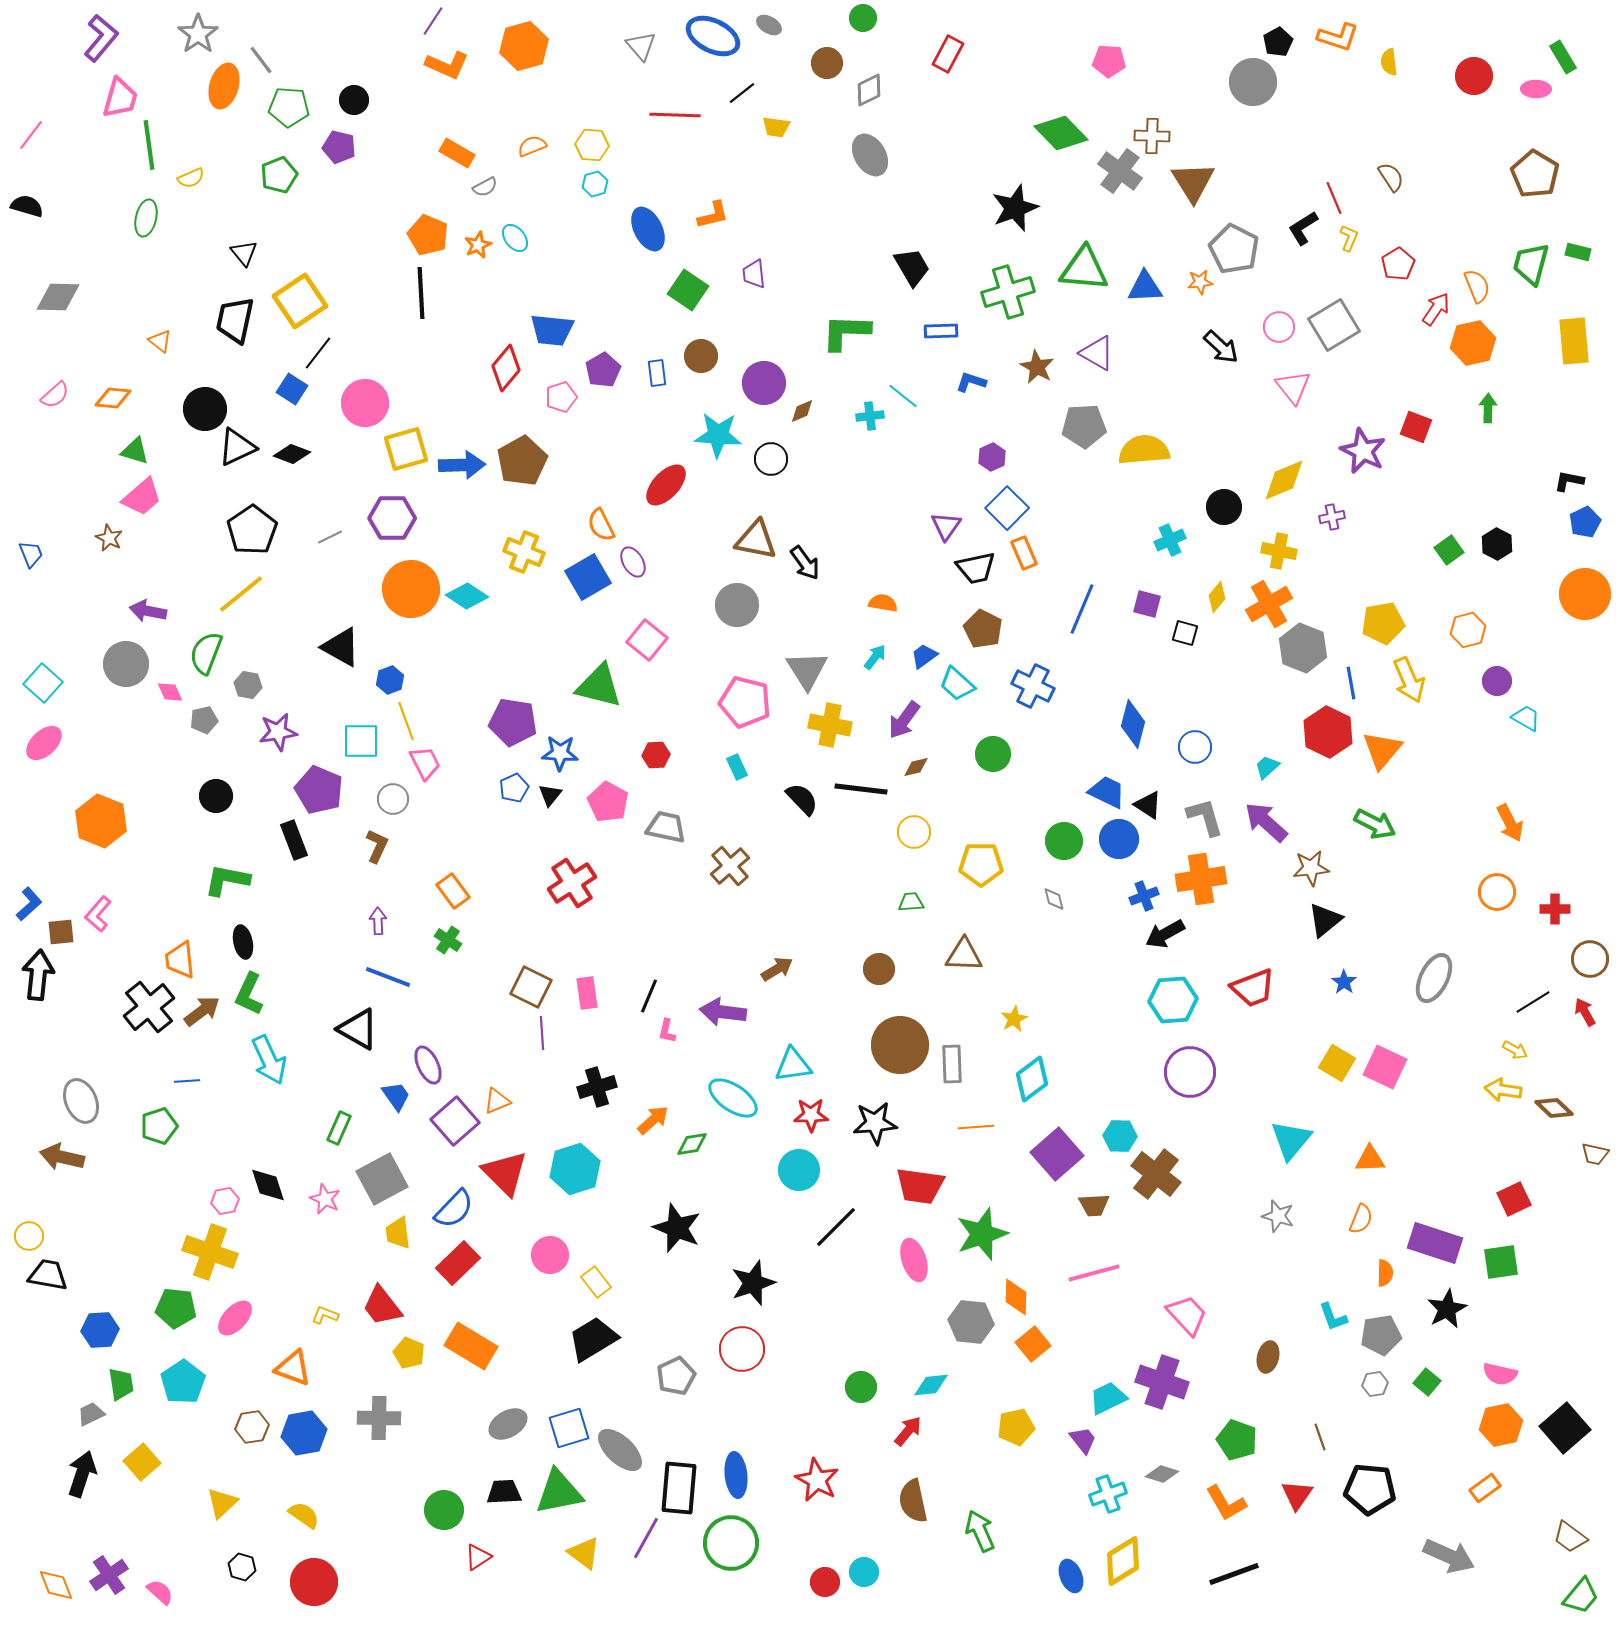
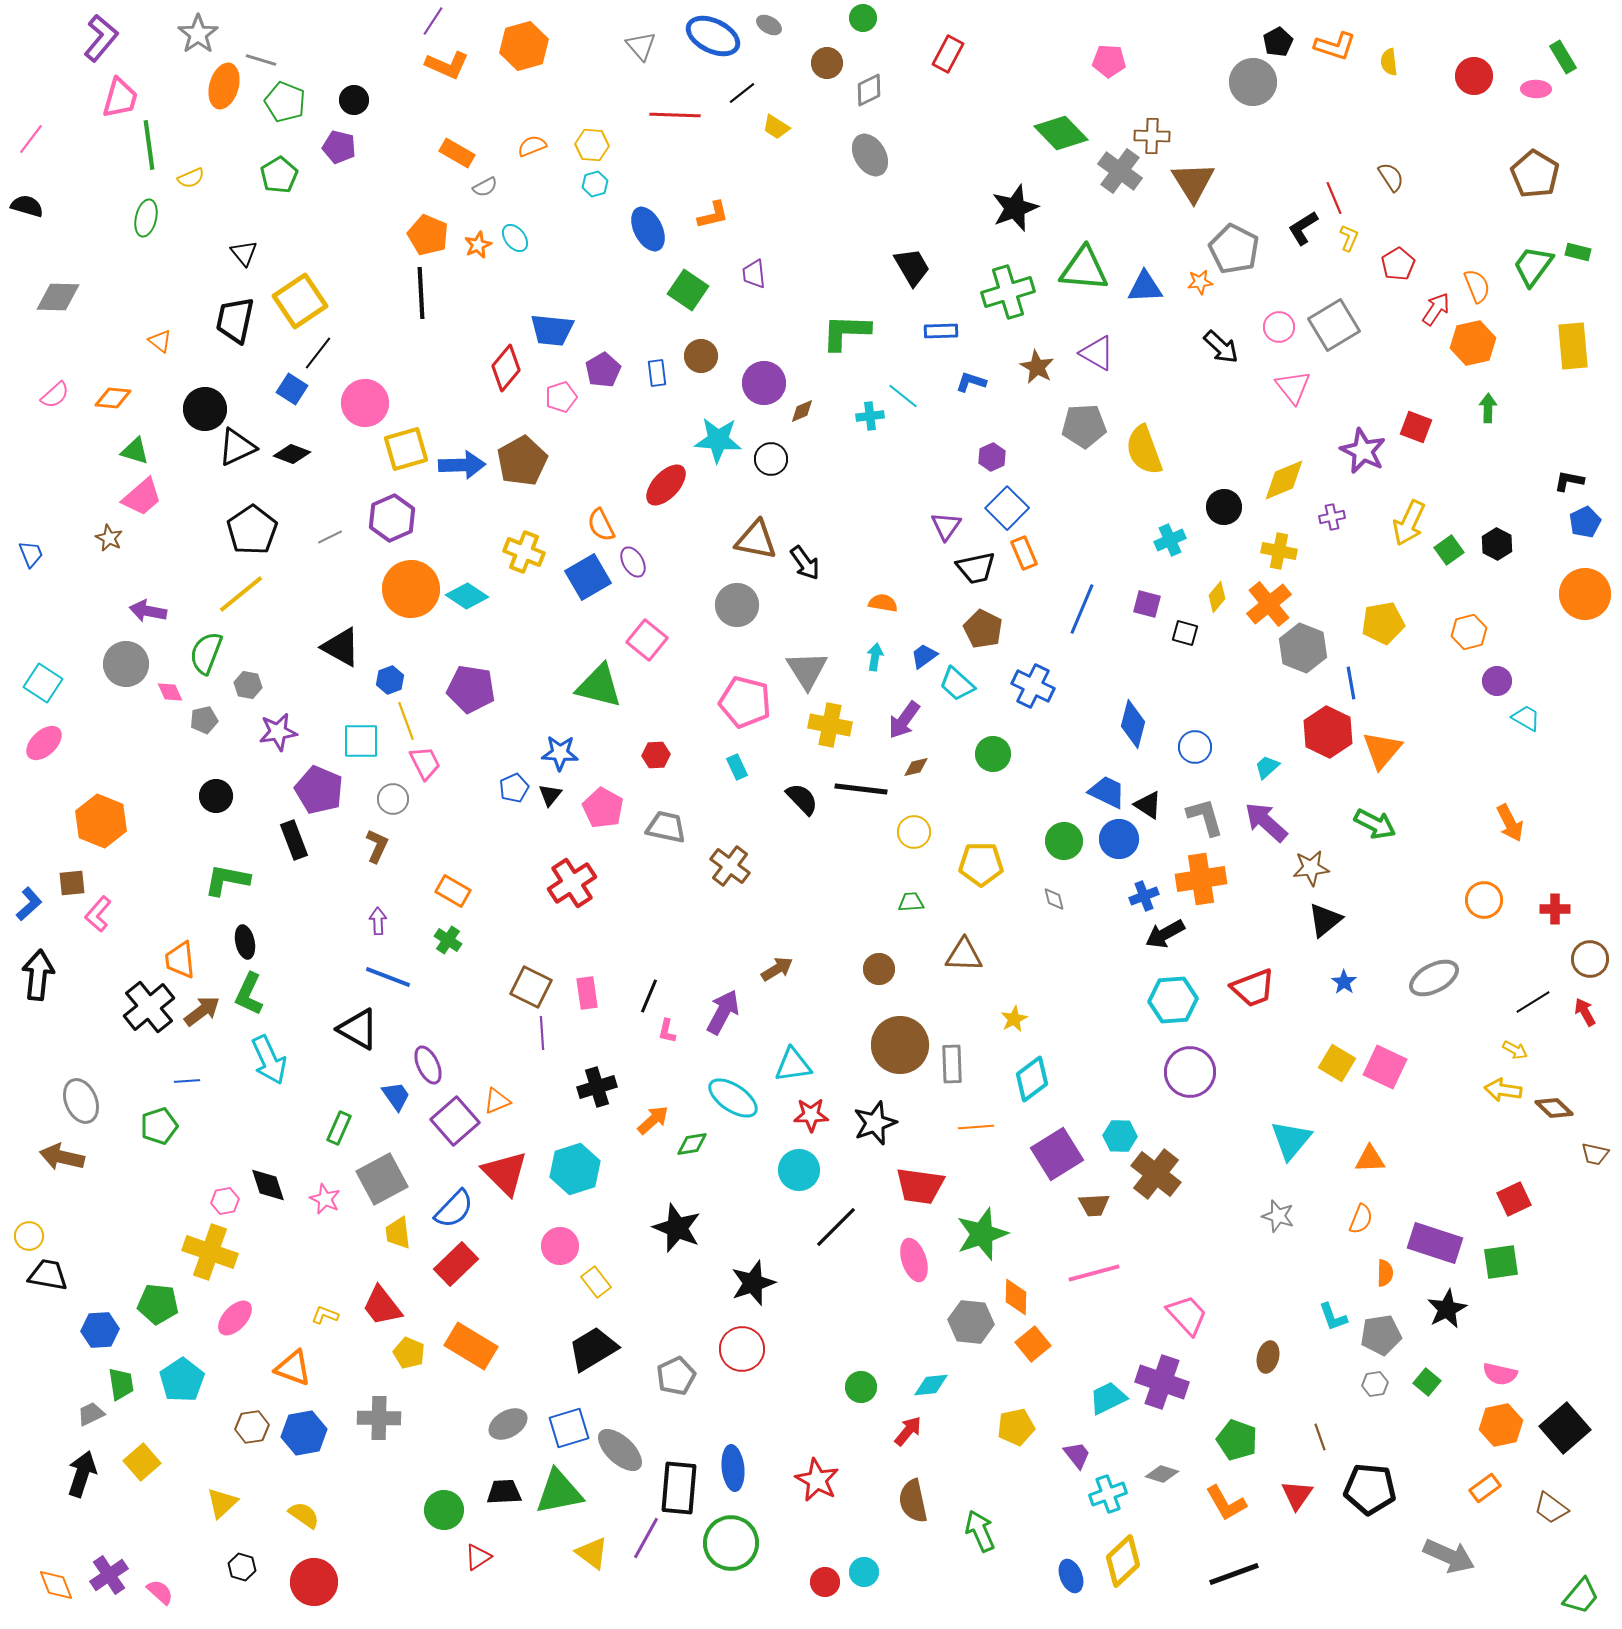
orange L-shape at (1338, 37): moved 3 px left, 9 px down
gray line at (261, 60): rotated 36 degrees counterclockwise
green pentagon at (289, 107): moved 4 px left, 5 px up; rotated 18 degrees clockwise
yellow trapezoid at (776, 127): rotated 24 degrees clockwise
pink line at (31, 135): moved 4 px down
green pentagon at (279, 175): rotated 9 degrees counterclockwise
green trapezoid at (1531, 264): moved 2 px right, 2 px down; rotated 21 degrees clockwise
yellow rectangle at (1574, 341): moved 1 px left, 5 px down
cyan star at (718, 435): moved 5 px down
yellow semicircle at (1144, 450): rotated 105 degrees counterclockwise
purple hexagon at (392, 518): rotated 24 degrees counterclockwise
orange cross at (1269, 604): rotated 9 degrees counterclockwise
orange hexagon at (1468, 630): moved 1 px right, 2 px down
cyan arrow at (875, 657): rotated 28 degrees counterclockwise
yellow arrow at (1409, 680): moved 157 px up; rotated 48 degrees clockwise
cyan square at (43, 683): rotated 9 degrees counterclockwise
purple pentagon at (513, 722): moved 42 px left, 33 px up
pink pentagon at (608, 802): moved 5 px left, 6 px down
brown cross at (730, 866): rotated 12 degrees counterclockwise
orange rectangle at (453, 891): rotated 24 degrees counterclockwise
orange circle at (1497, 892): moved 13 px left, 8 px down
brown square at (61, 932): moved 11 px right, 49 px up
black ellipse at (243, 942): moved 2 px right
gray ellipse at (1434, 978): rotated 36 degrees clockwise
purple arrow at (723, 1012): rotated 111 degrees clockwise
black star at (875, 1123): rotated 15 degrees counterclockwise
purple square at (1057, 1154): rotated 9 degrees clockwise
pink circle at (550, 1255): moved 10 px right, 9 px up
red rectangle at (458, 1263): moved 2 px left, 1 px down
green pentagon at (176, 1308): moved 18 px left, 4 px up
black trapezoid at (593, 1339): moved 10 px down
cyan pentagon at (183, 1382): moved 1 px left, 2 px up
purple trapezoid at (1083, 1440): moved 6 px left, 15 px down
blue ellipse at (736, 1475): moved 3 px left, 7 px up
brown trapezoid at (1570, 1537): moved 19 px left, 29 px up
yellow triangle at (584, 1553): moved 8 px right
yellow diamond at (1123, 1561): rotated 12 degrees counterclockwise
